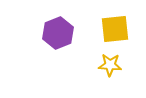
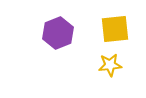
yellow star: rotated 10 degrees counterclockwise
